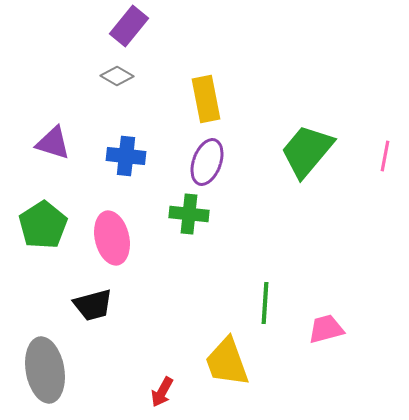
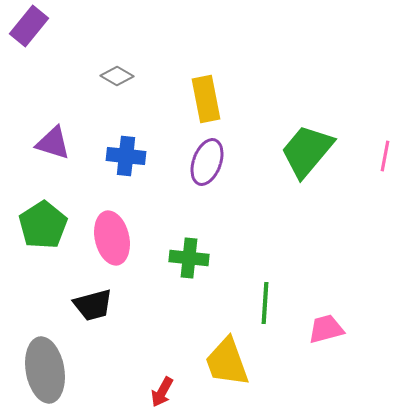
purple rectangle: moved 100 px left
green cross: moved 44 px down
